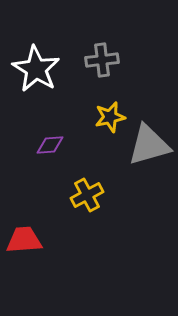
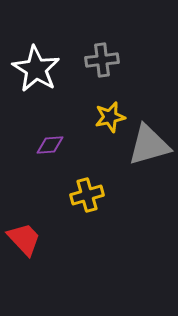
yellow cross: rotated 12 degrees clockwise
red trapezoid: moved 1 px up; rotated 51 degrees clockwise
